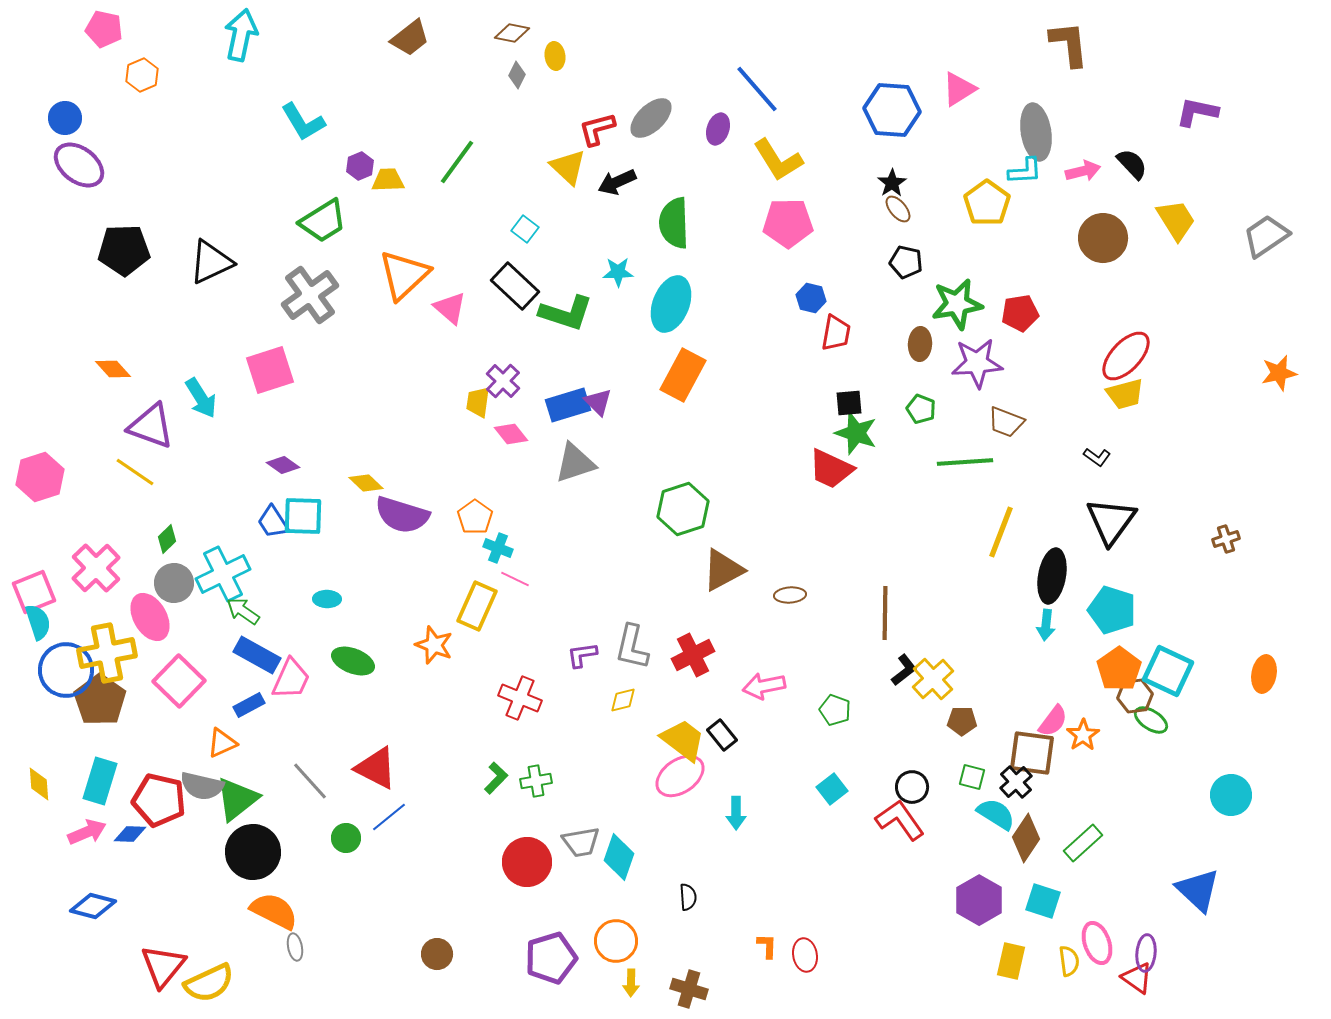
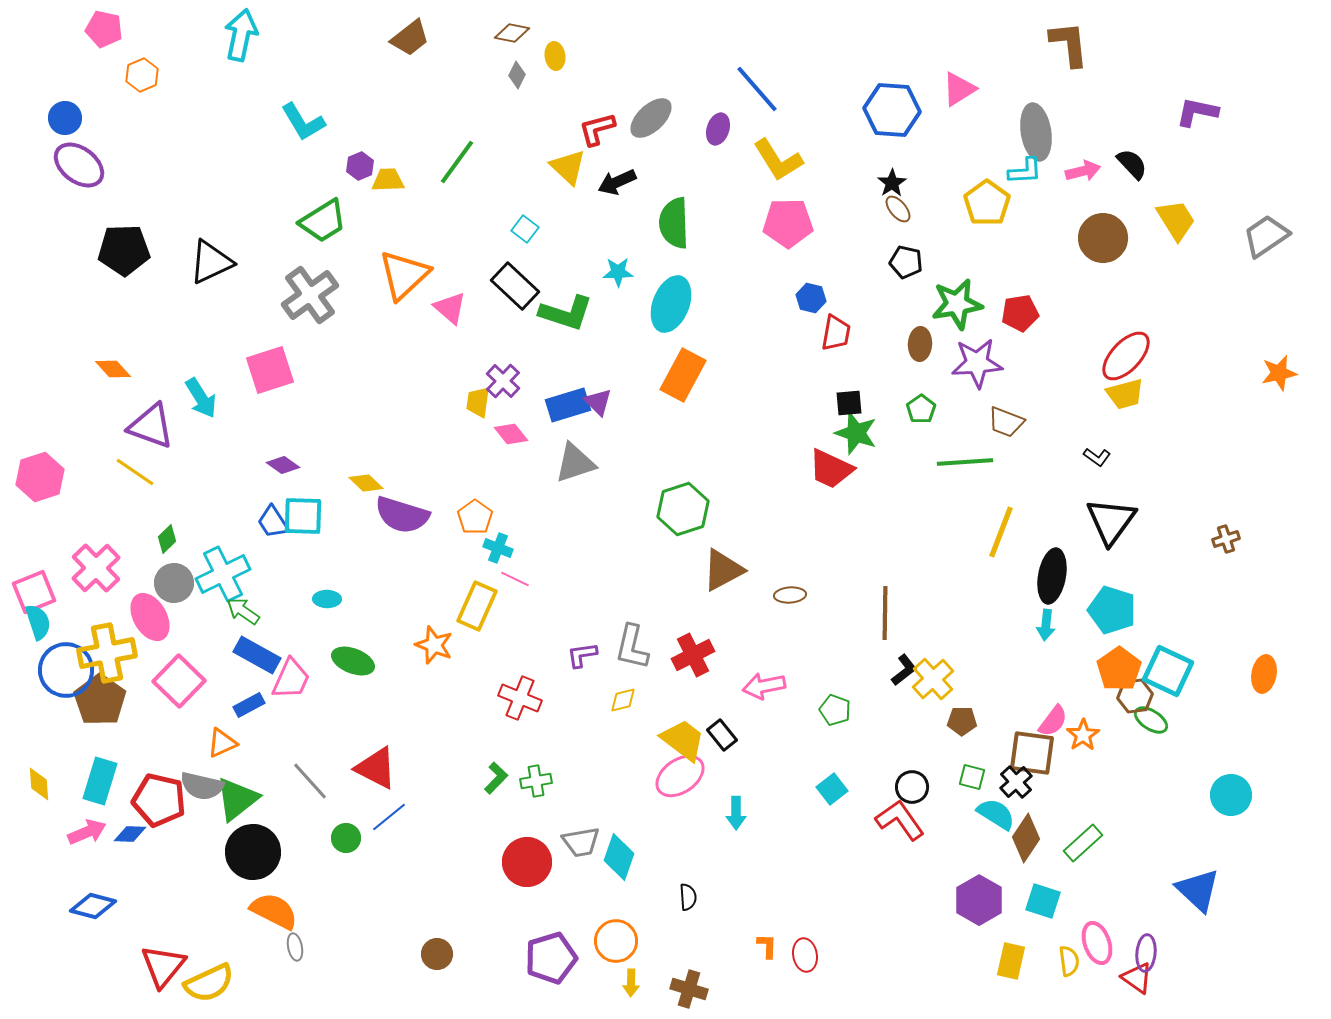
green pentagon at (921, 409): rotated 16 degrees clockwise
